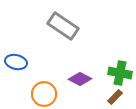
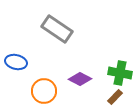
gray rectangle: moved 6 px left, 3 px down
orange circle: moved 3 px up
